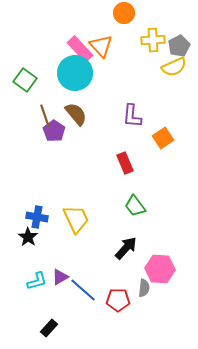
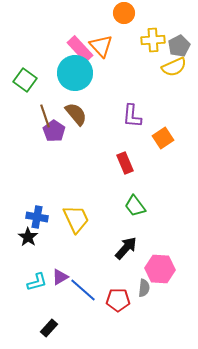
cyan L-shape: moved 1 px down
